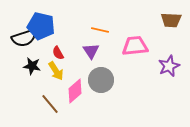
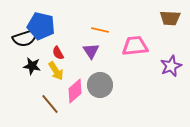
brown trapezoid: moved 1 px left, 2 px up
black semicircle: moved 1 px right
purple star: moved 2 px right
gray circle: moved 1 px left, 5 px down
